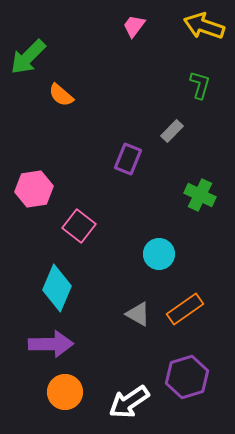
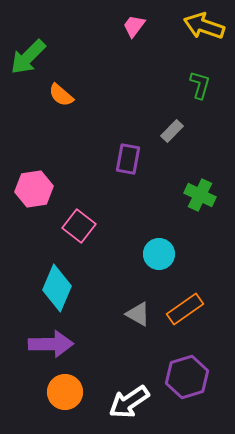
purple rectangle: rotated 12 degrees counterclockwise
